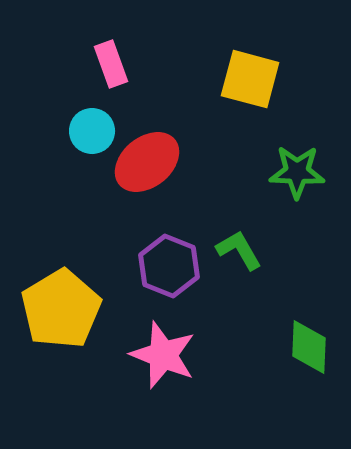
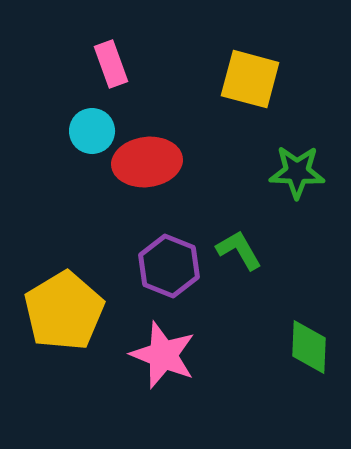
red ellipse: rotated 32 degrees clockwise
yellow pentagon: moved 3 px right, 2 px down
